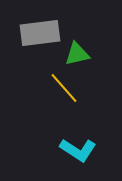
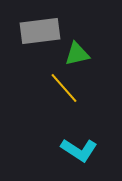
gray rectangle: moved 2 px up
cyan L-shape: moved 1 px right
